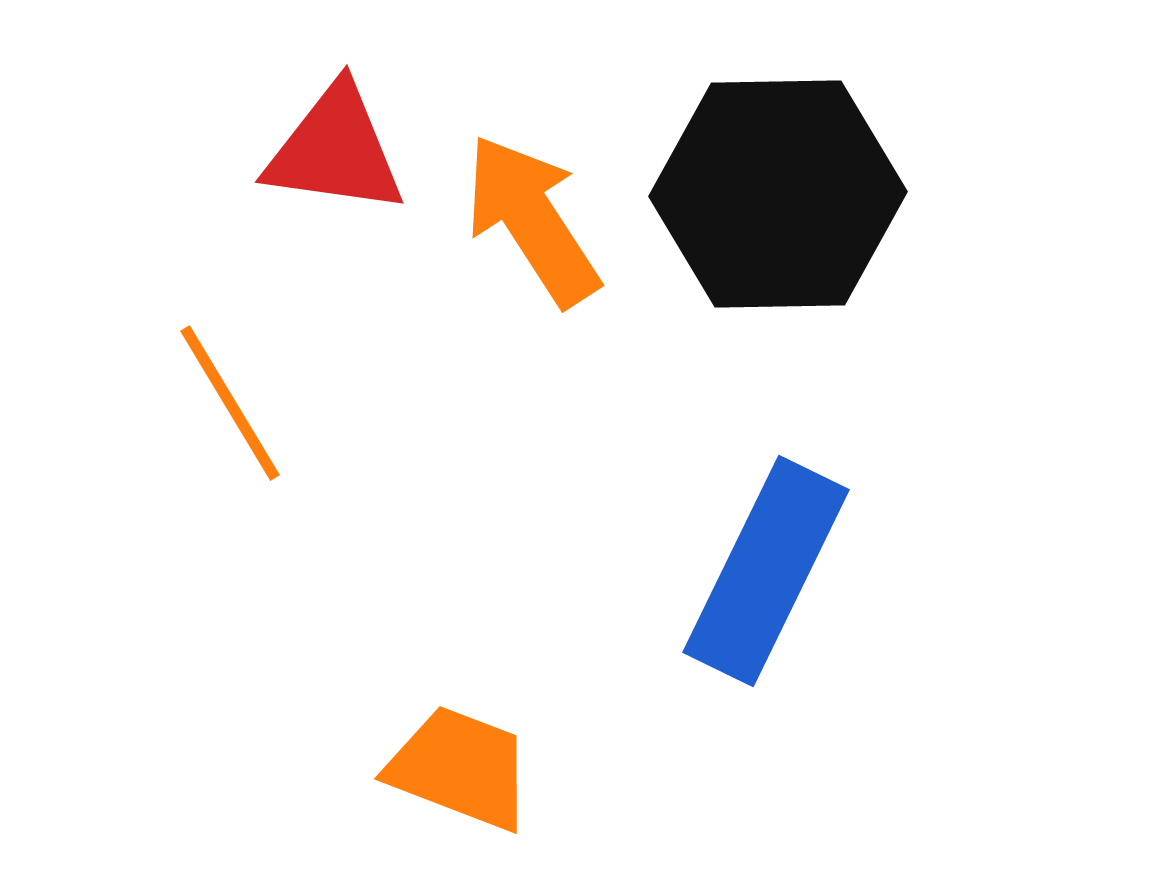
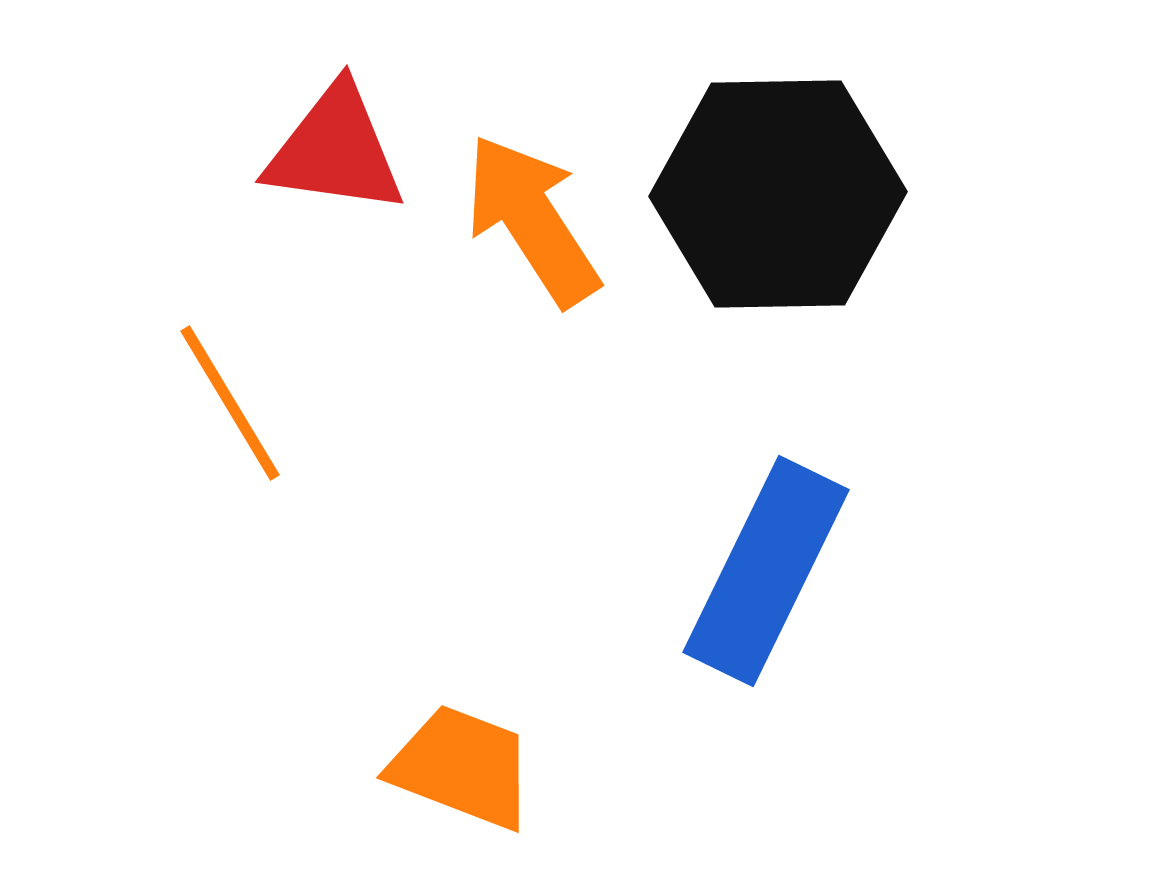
orange trapezoid: moved 2 px right, 1 px up
